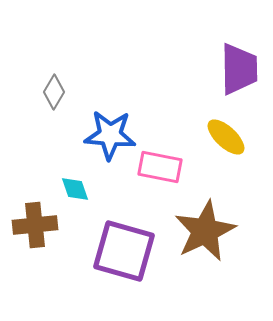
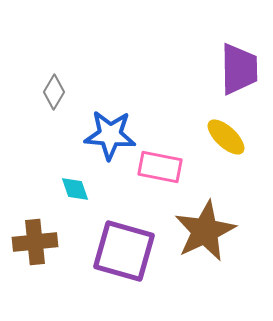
brown cross: moved 17 px down
